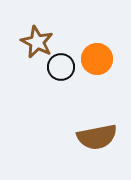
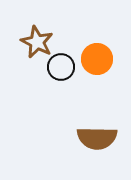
brown semicircle: moved 1 px down; rotated 12 degrees clockwise
